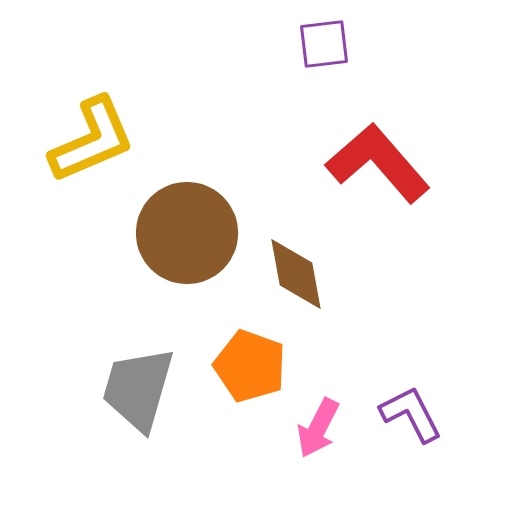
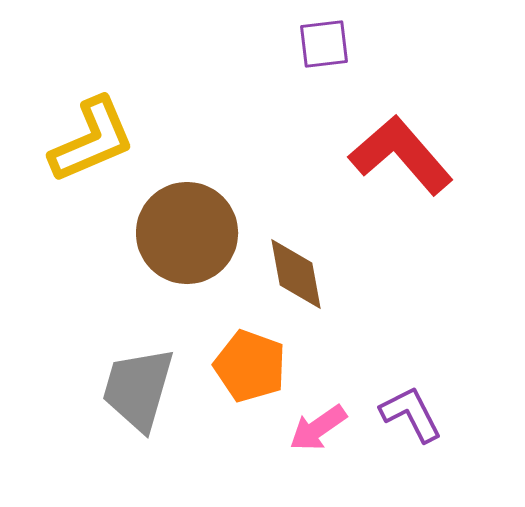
red L-shape: moved 23 px right, 8 px up
pink arrow: rotated 28 degrees clockwise
